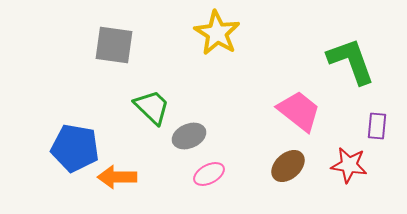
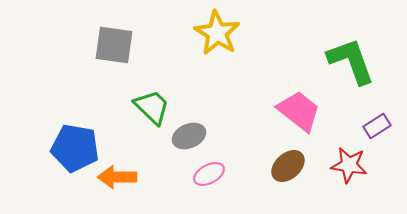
purple rectangle: rotated 52 degrees clockwise
